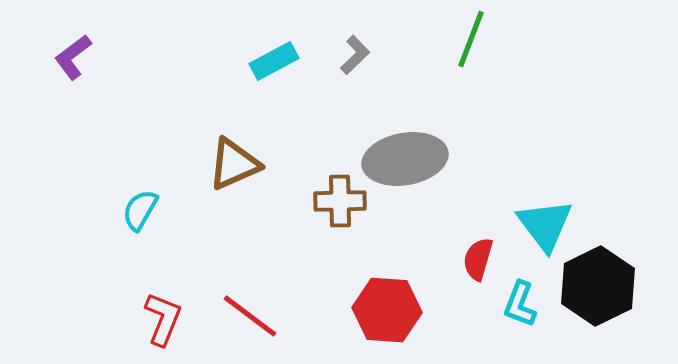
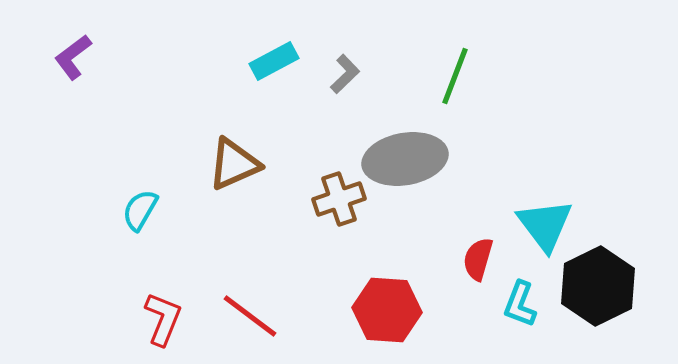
green line: moved 16 px left, 37 px down
gray L-shape: moved 10 px left, 19 px down
brown cross: moved 1 px left, 2 px up; rotated 18 degrees counterclockwise
